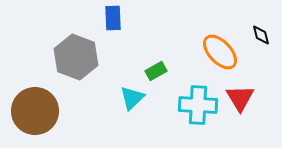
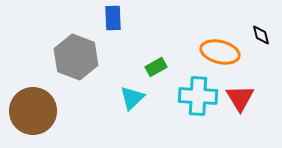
orange ellipse: rotated 33 degrees counterclockwise
green rectangle: moved 4 px up
cyan cross: moved 9 px up
brown circle: moved 2 px left
